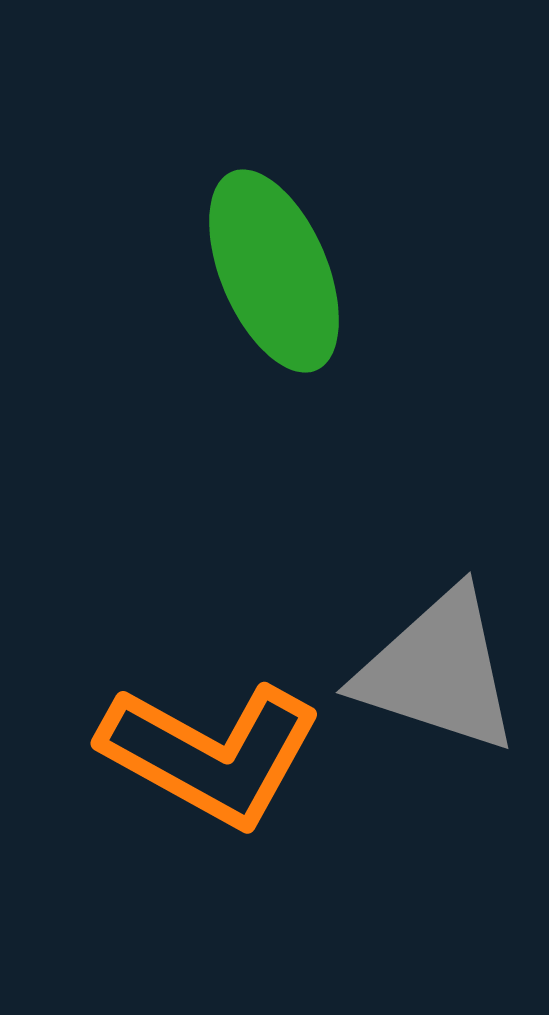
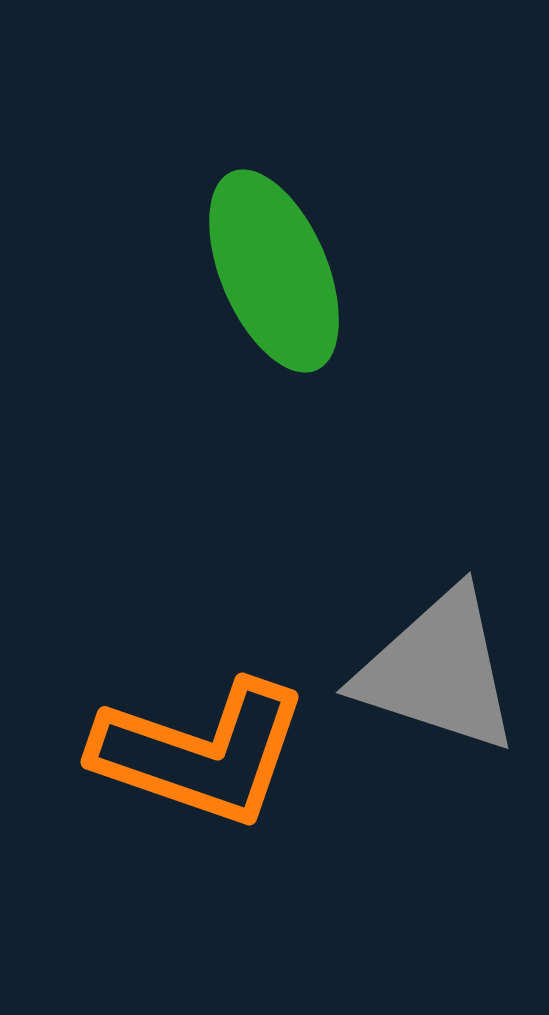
orange L-shape: moved 10 px left, 1 px up; rotated 10 degrees counterclockwise
